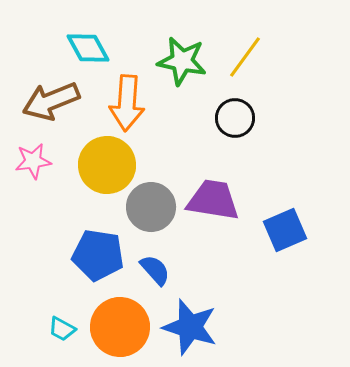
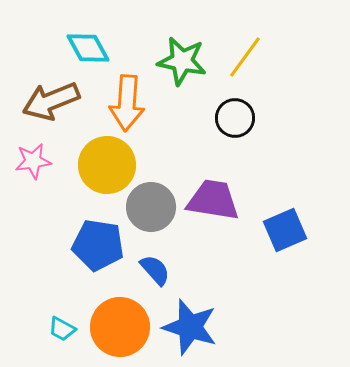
blue pentagon: moved 10 px up
